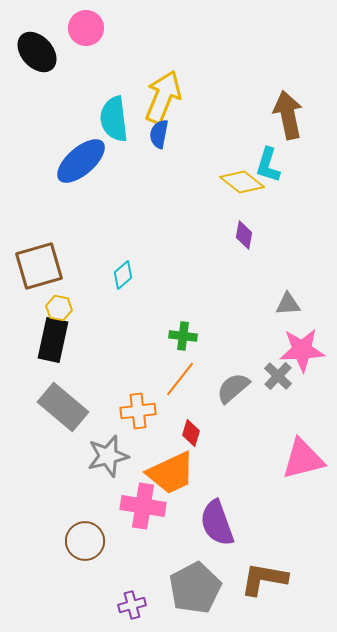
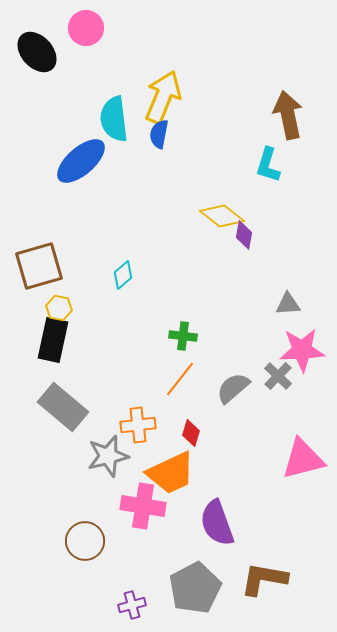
yellow diamond: moved 20 px left, 34 px down
orange cross: moved 14 px down
